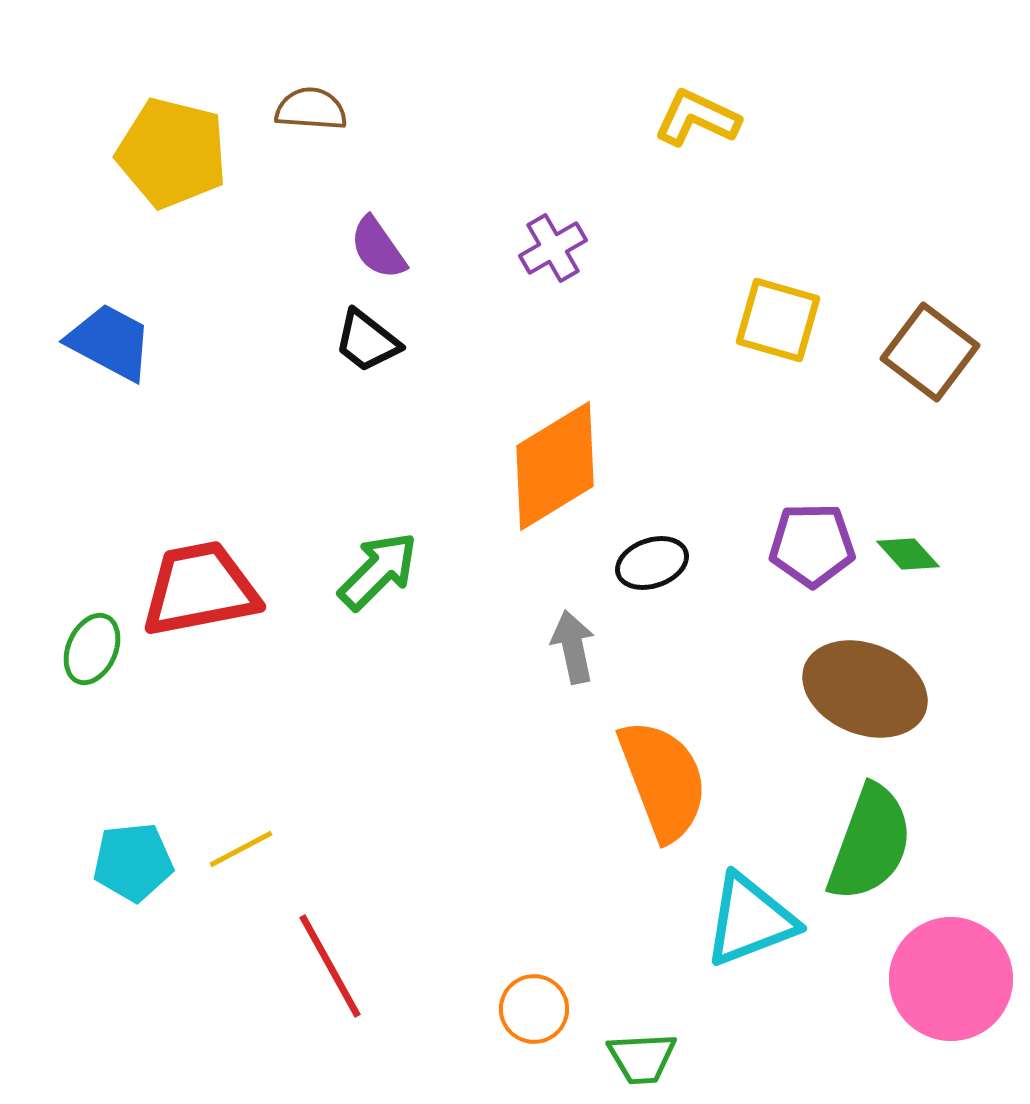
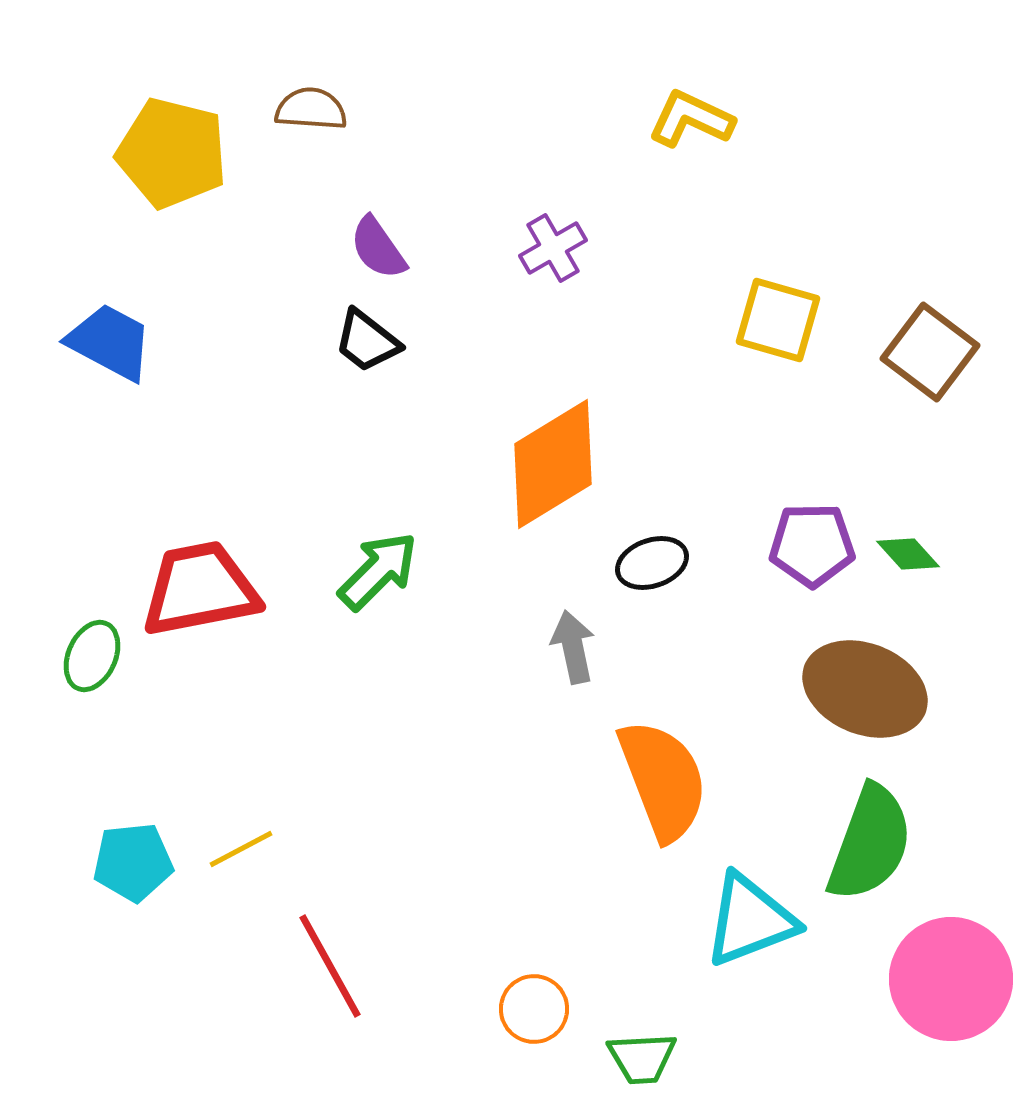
yellow L-shape: moved 6 px left, 1 px down
orange diamond: moved 2 px left, 2 px up
green ellipse: moved 7 px down
